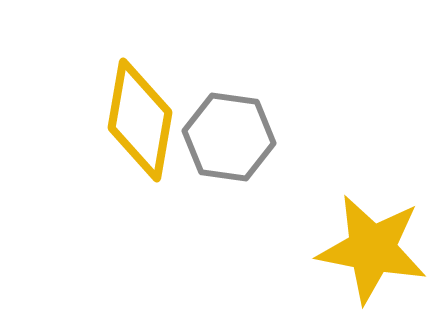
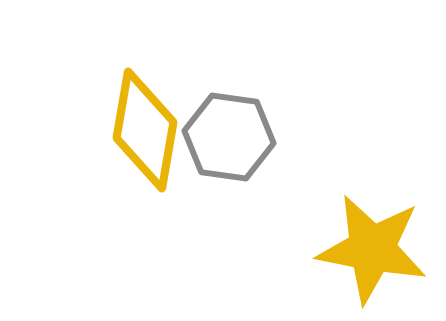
yellow diamond: moved 5 px right, 10 px down
